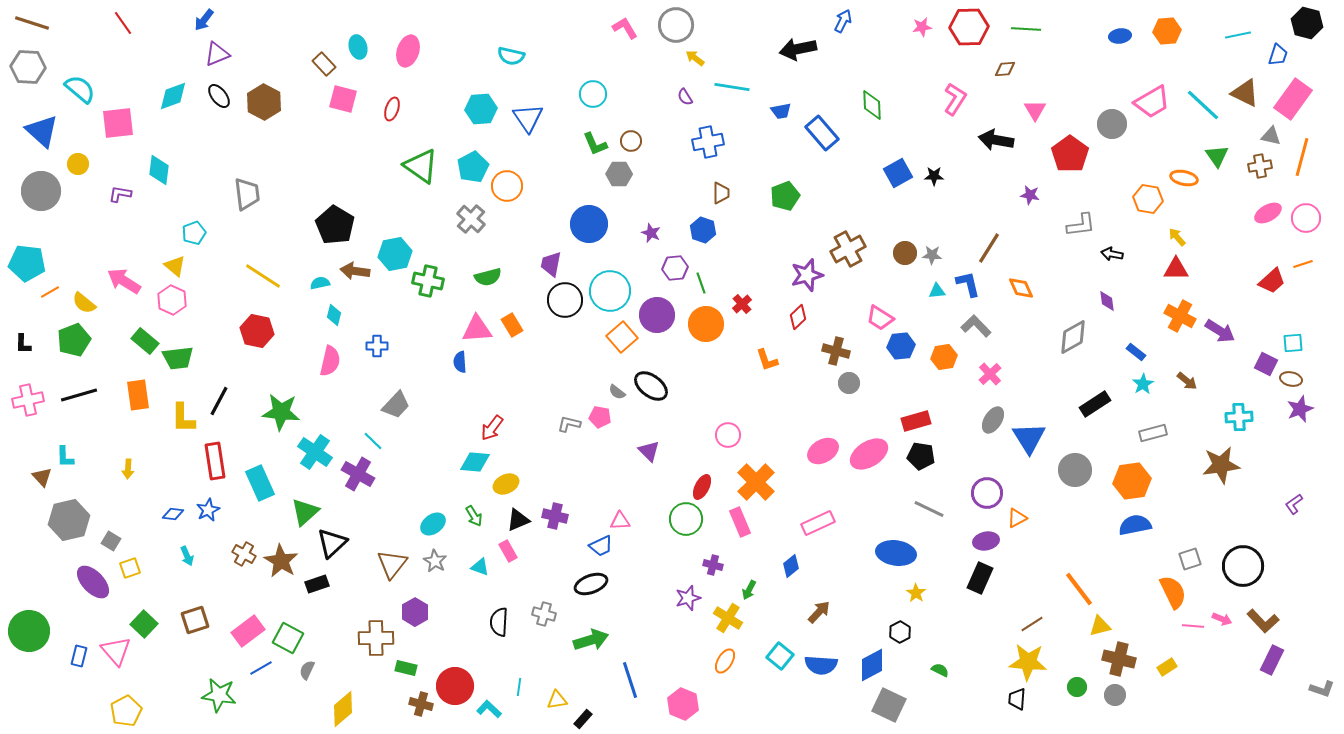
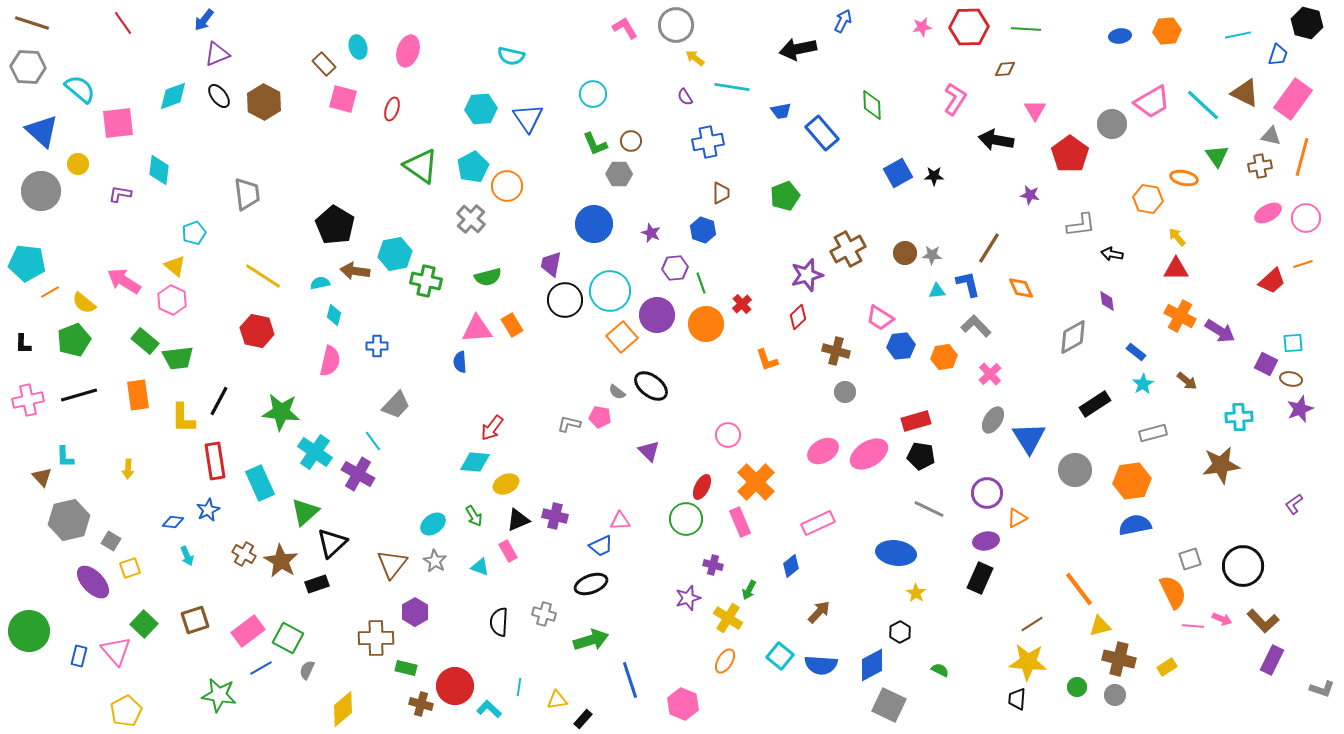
blue circle at (589, 224): moved 5 px right
green cross at (428, 281): moved 2 px left
gray circle at (849, 383): moved 4 px left, 9 px down
cyan line at (373, 441): rotated 10 degrees clockwise
blue diamond at (173, 514): moved 8 px down
